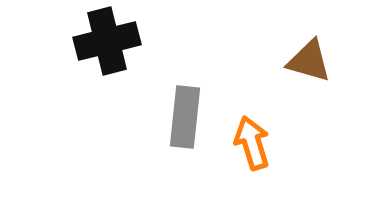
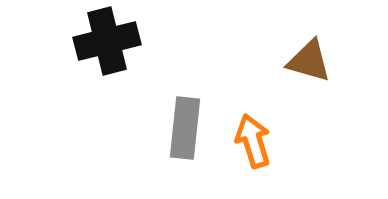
gray rectangle: moved 11 px down
orange arrow: moved 1 px right, 2 px up
